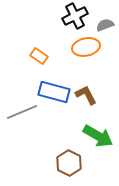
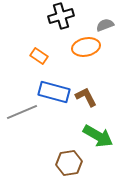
black cross: moved 14 px left; rotated 10 degrees clockwise
brown L-shape: moved 2 px down
brown hexagon: rotated 25 degrees clockwise
